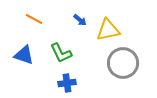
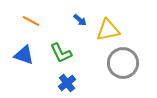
orange line: moved 3 px left, 2 px down
blue cross: rotated 30 degrees counterclockwise
